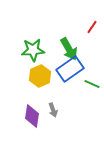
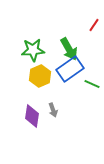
red line: moved 2 px right, 2 px up
